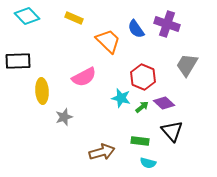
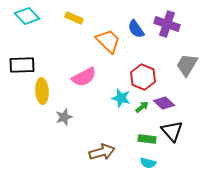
black rectangle: moved 4 px right, 4 px down
green rectangle: moved 7 px right, 2 px up
